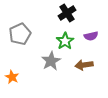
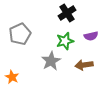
green star: rotated 18 degrees clockwise
